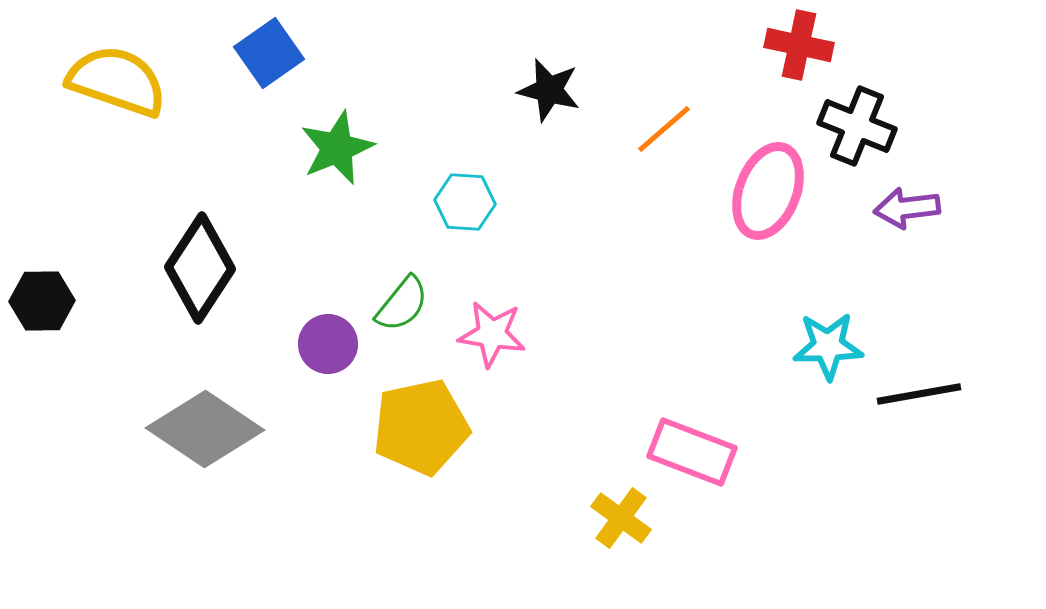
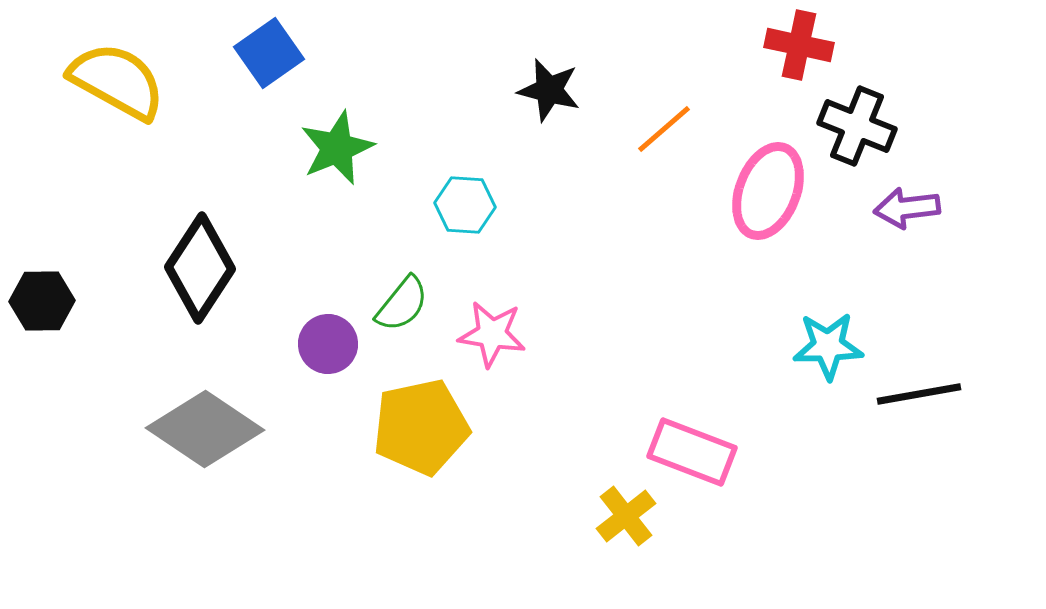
yellow semicircle: rotated 10 degrees clockwise
cyan hexagon: moved 3 px down
yellow cross: moved 5 px right, 2 px up; rotated 16 degrees clockwise
